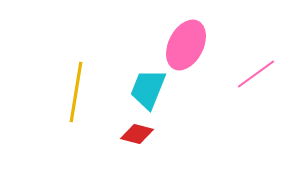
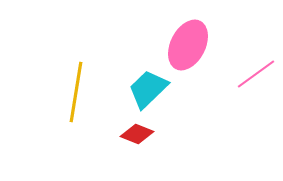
pink ellipse: moved 2 px right
cyan trapezoid: rotated 24 degrees clockwise
red diamond: rotated 8 degrees clockwise
